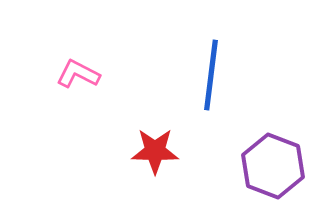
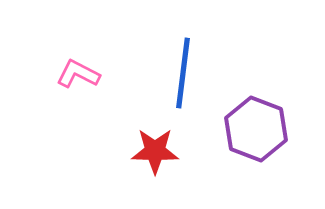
blue line: moved 28 px left, 2 px up
purple hexagon: moved 17 px left, 37 px up
